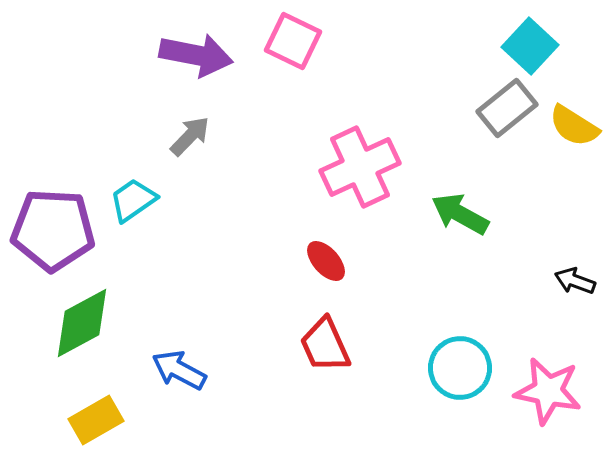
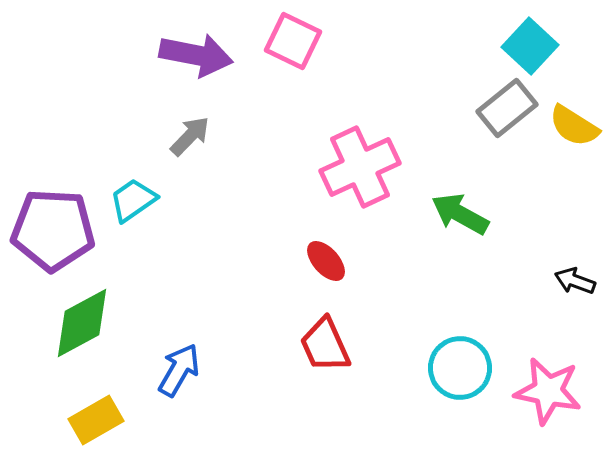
blue arrow: rotated 92 degrees clockwise
